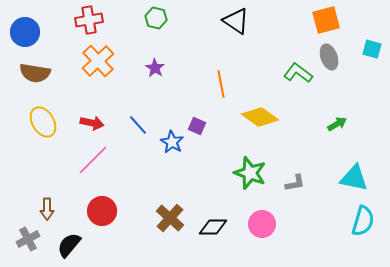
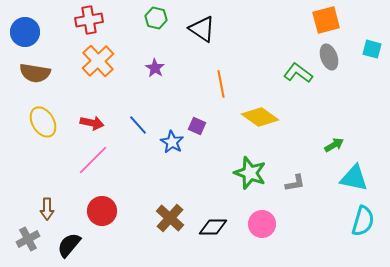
black triangle: moved 34 px left, 8 px down
green arrow: moved 3 px left, 21 px down
